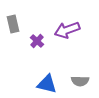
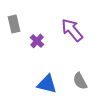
gray rectangle: moved 1 px right
purple arrow: moved 5 px right; rotated 70 degrees clockwise
gray semicircle: rotated 60 degrees clockwise
